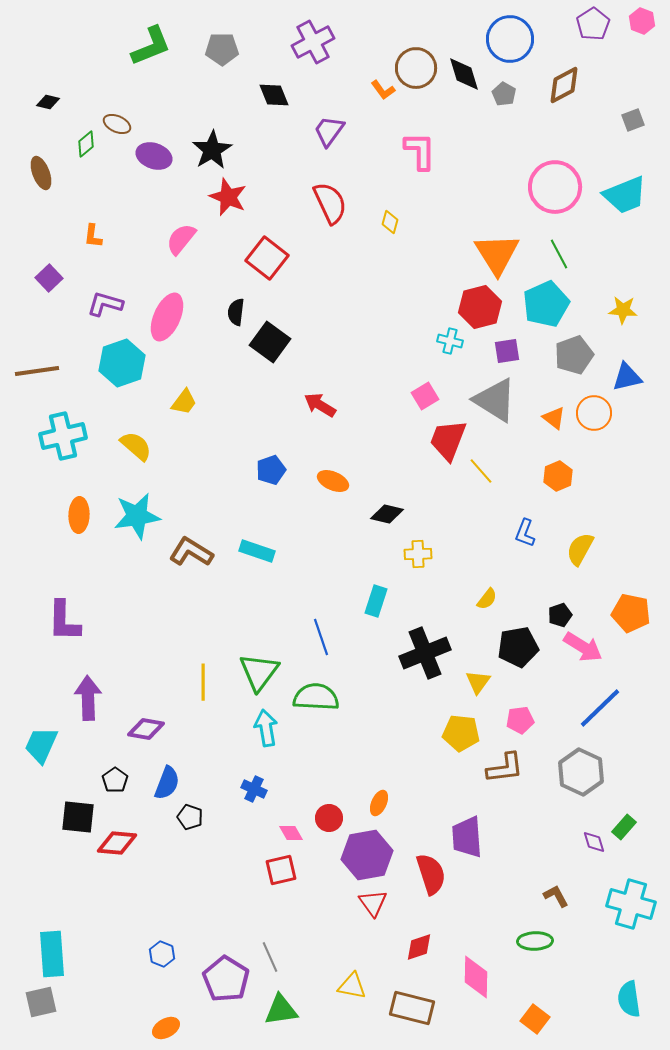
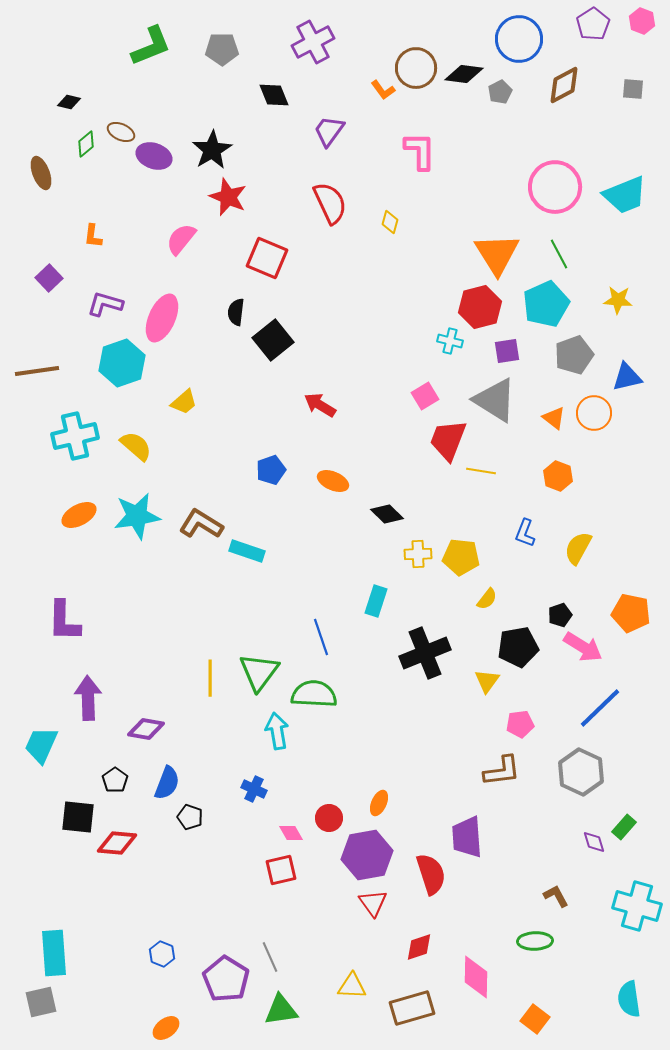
blue circle at (510, 39): moved 9 px right
black diamond at (464, 74): rotated 66 degrees counterclockwise
gray pentagon at (504, 94): moved 4 px left, 2 px up; rotated 15 degrees clockwise
black diamond at (48, 102): moved 21 px right
gray square at (633, 120): moved 31 px up; rotated 25 degrees clockwise
brown ellipse at (117, 124): moved 4 px right, 8 px down
red square at (267, 258): rotated 15 degrees counterclockwise
yellow star at (623, 310): moved 5 px left, 10 px up
pink ellipse at (167, 317): moved 5 px left, 1 px down
black square at (270, 342): moved 3 px right, 2 px up; rotated 15 degrees clockwise
yellow trapezoid at (184, 402): rotated 12 degrees clockwise
cyan cross at (63, 436): moved 12 px right
yellow line at (481, 471): rotated 40 degrees counterclockwise
orange hexagon at (558, 476): rotated 16 degrees counterclockwise
black diamond at (387, 514): rotated 32 degrees clockwise
orange ellipse at (79, 515): rotated 60 degrees clockwise
yellow semicircle at (580, 549): moved 2 px left, 1 px up
cyan rectangle at (257, 551): moved 10 px left
brown L-shape at (191, 552): moved 10 px right, 28 px up
yellow line at (203, 682): moved 7 px right, 4 px up
yellow triangle at (478, 682): moved 9 px right, 1 px up
green semicircle at (316, 697): moved 2 px left, 3 px up
pink pentagon at (520, 720): moved 4 px down
cyan arrow at (266, 728): moved 11 px right, 3 px down
yellow pentagon at (461, 733): moved 176 px up
brown L-shape at (505, 768): moved 3 px left, 3 px down
cyan cross at (631, 904): moved 6 px right, 2 px down
cyan rectangle at (52, 954): moved 2 px right, 1 px up
yellow triangle at (352, 986): rotated 8 degrees counterclockwise
brown rectangle at (412, 1008): rotated 30 degrees counterclockwise
orange ellipse at (166, 1028): rotated 8 degrees counterclockwise
